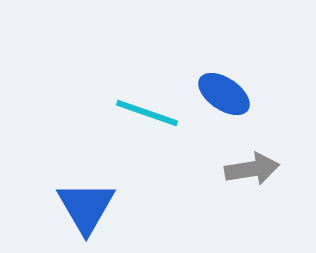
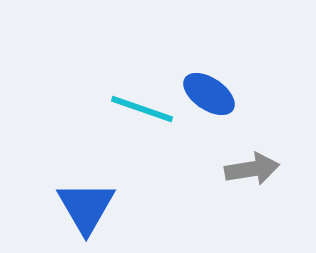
blue ellipse: moved 15 px left
cyan line: moved 5 px left, 4 px up
